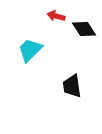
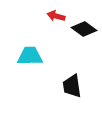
black diamond: rotated 20 degrees counterclockwise
cyan trapezoid: moved 6 px down; rotated 44 degrees clockwise
